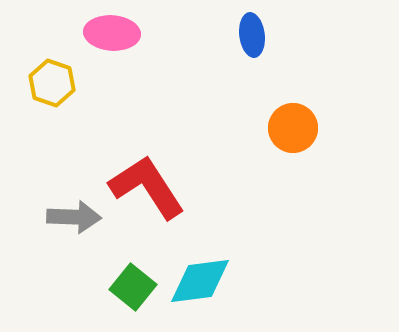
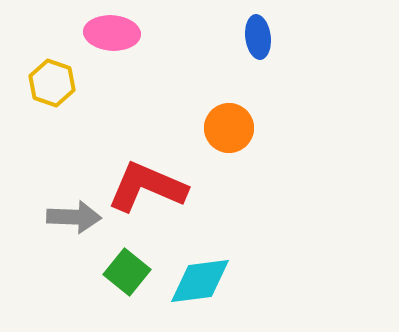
blue ellipse: moved 6 px right, 2 px down
orange circle: moved 64 px left
red L-shape: rotated 34 degrees counterclockwise
green square: moved 6 px left, 15 px up
